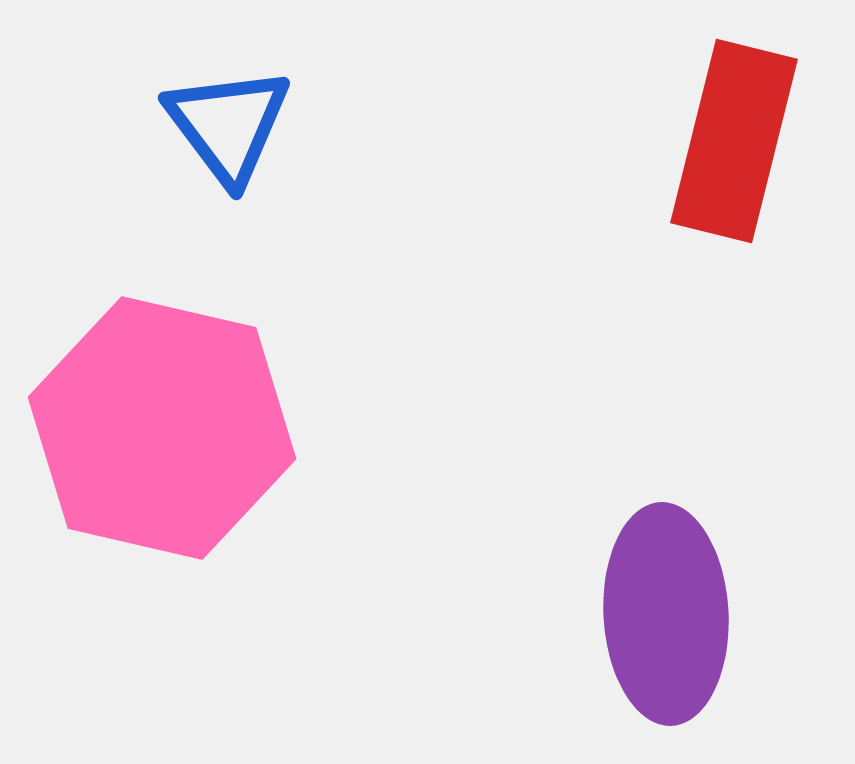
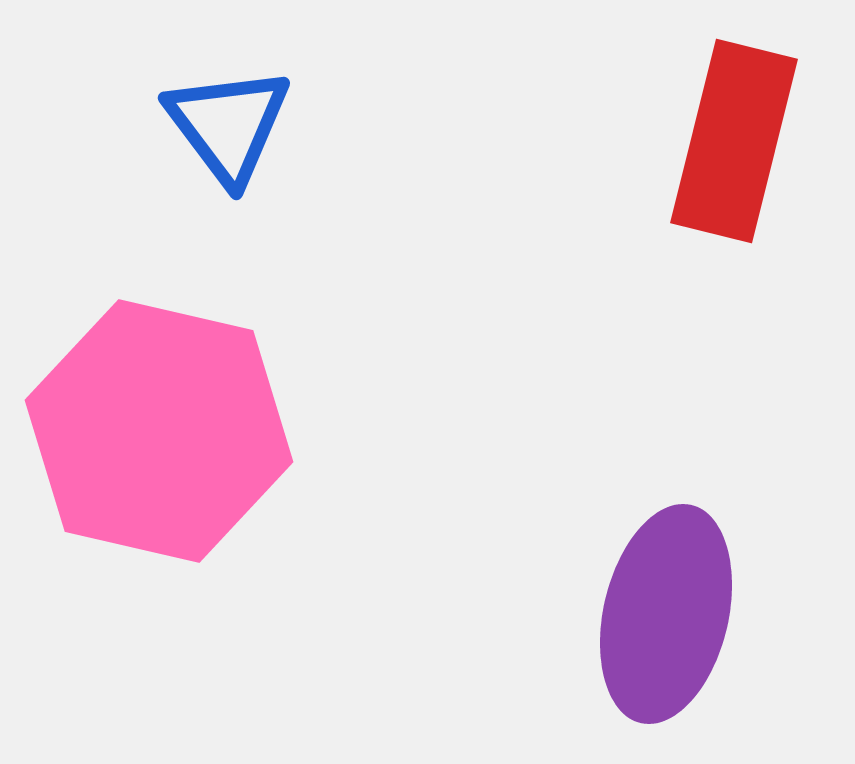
pink hexagon: moved 3 px left, 3 px down
purple ellipse: rotated 16 degrees clockwise
